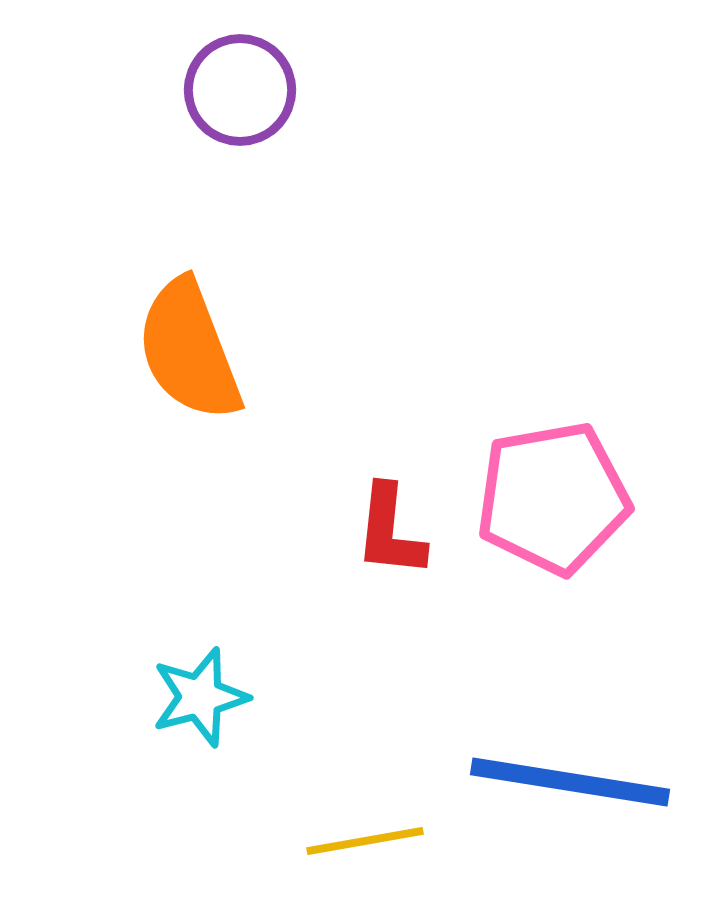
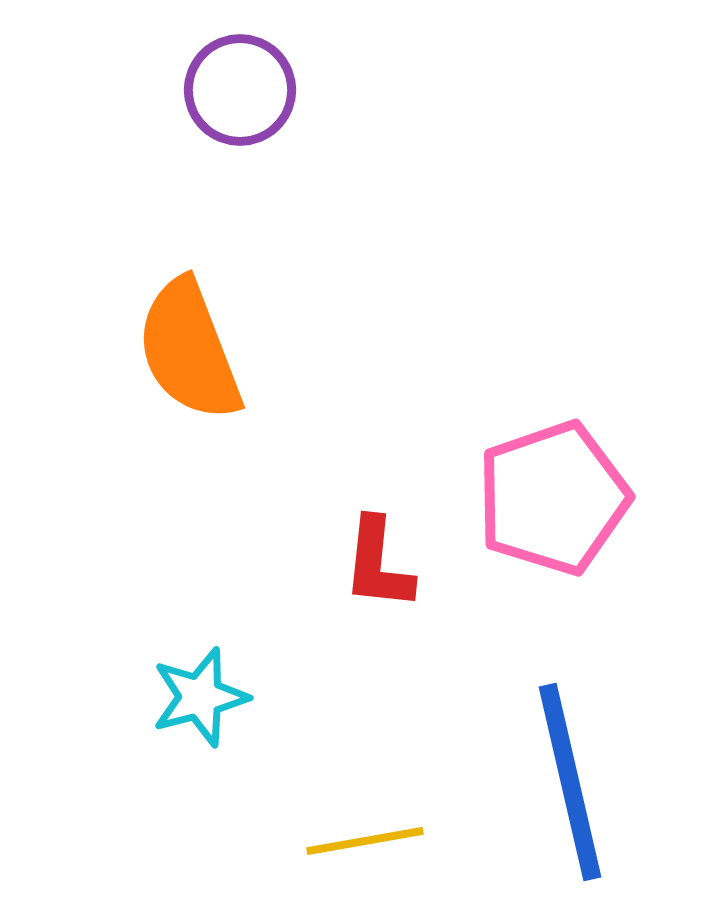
pink pentagon: rotated 9 degrees counterclockwise
red L-shape: moved 12 px left, 33 px down
blue line: rotated 68 degrees clockwise
